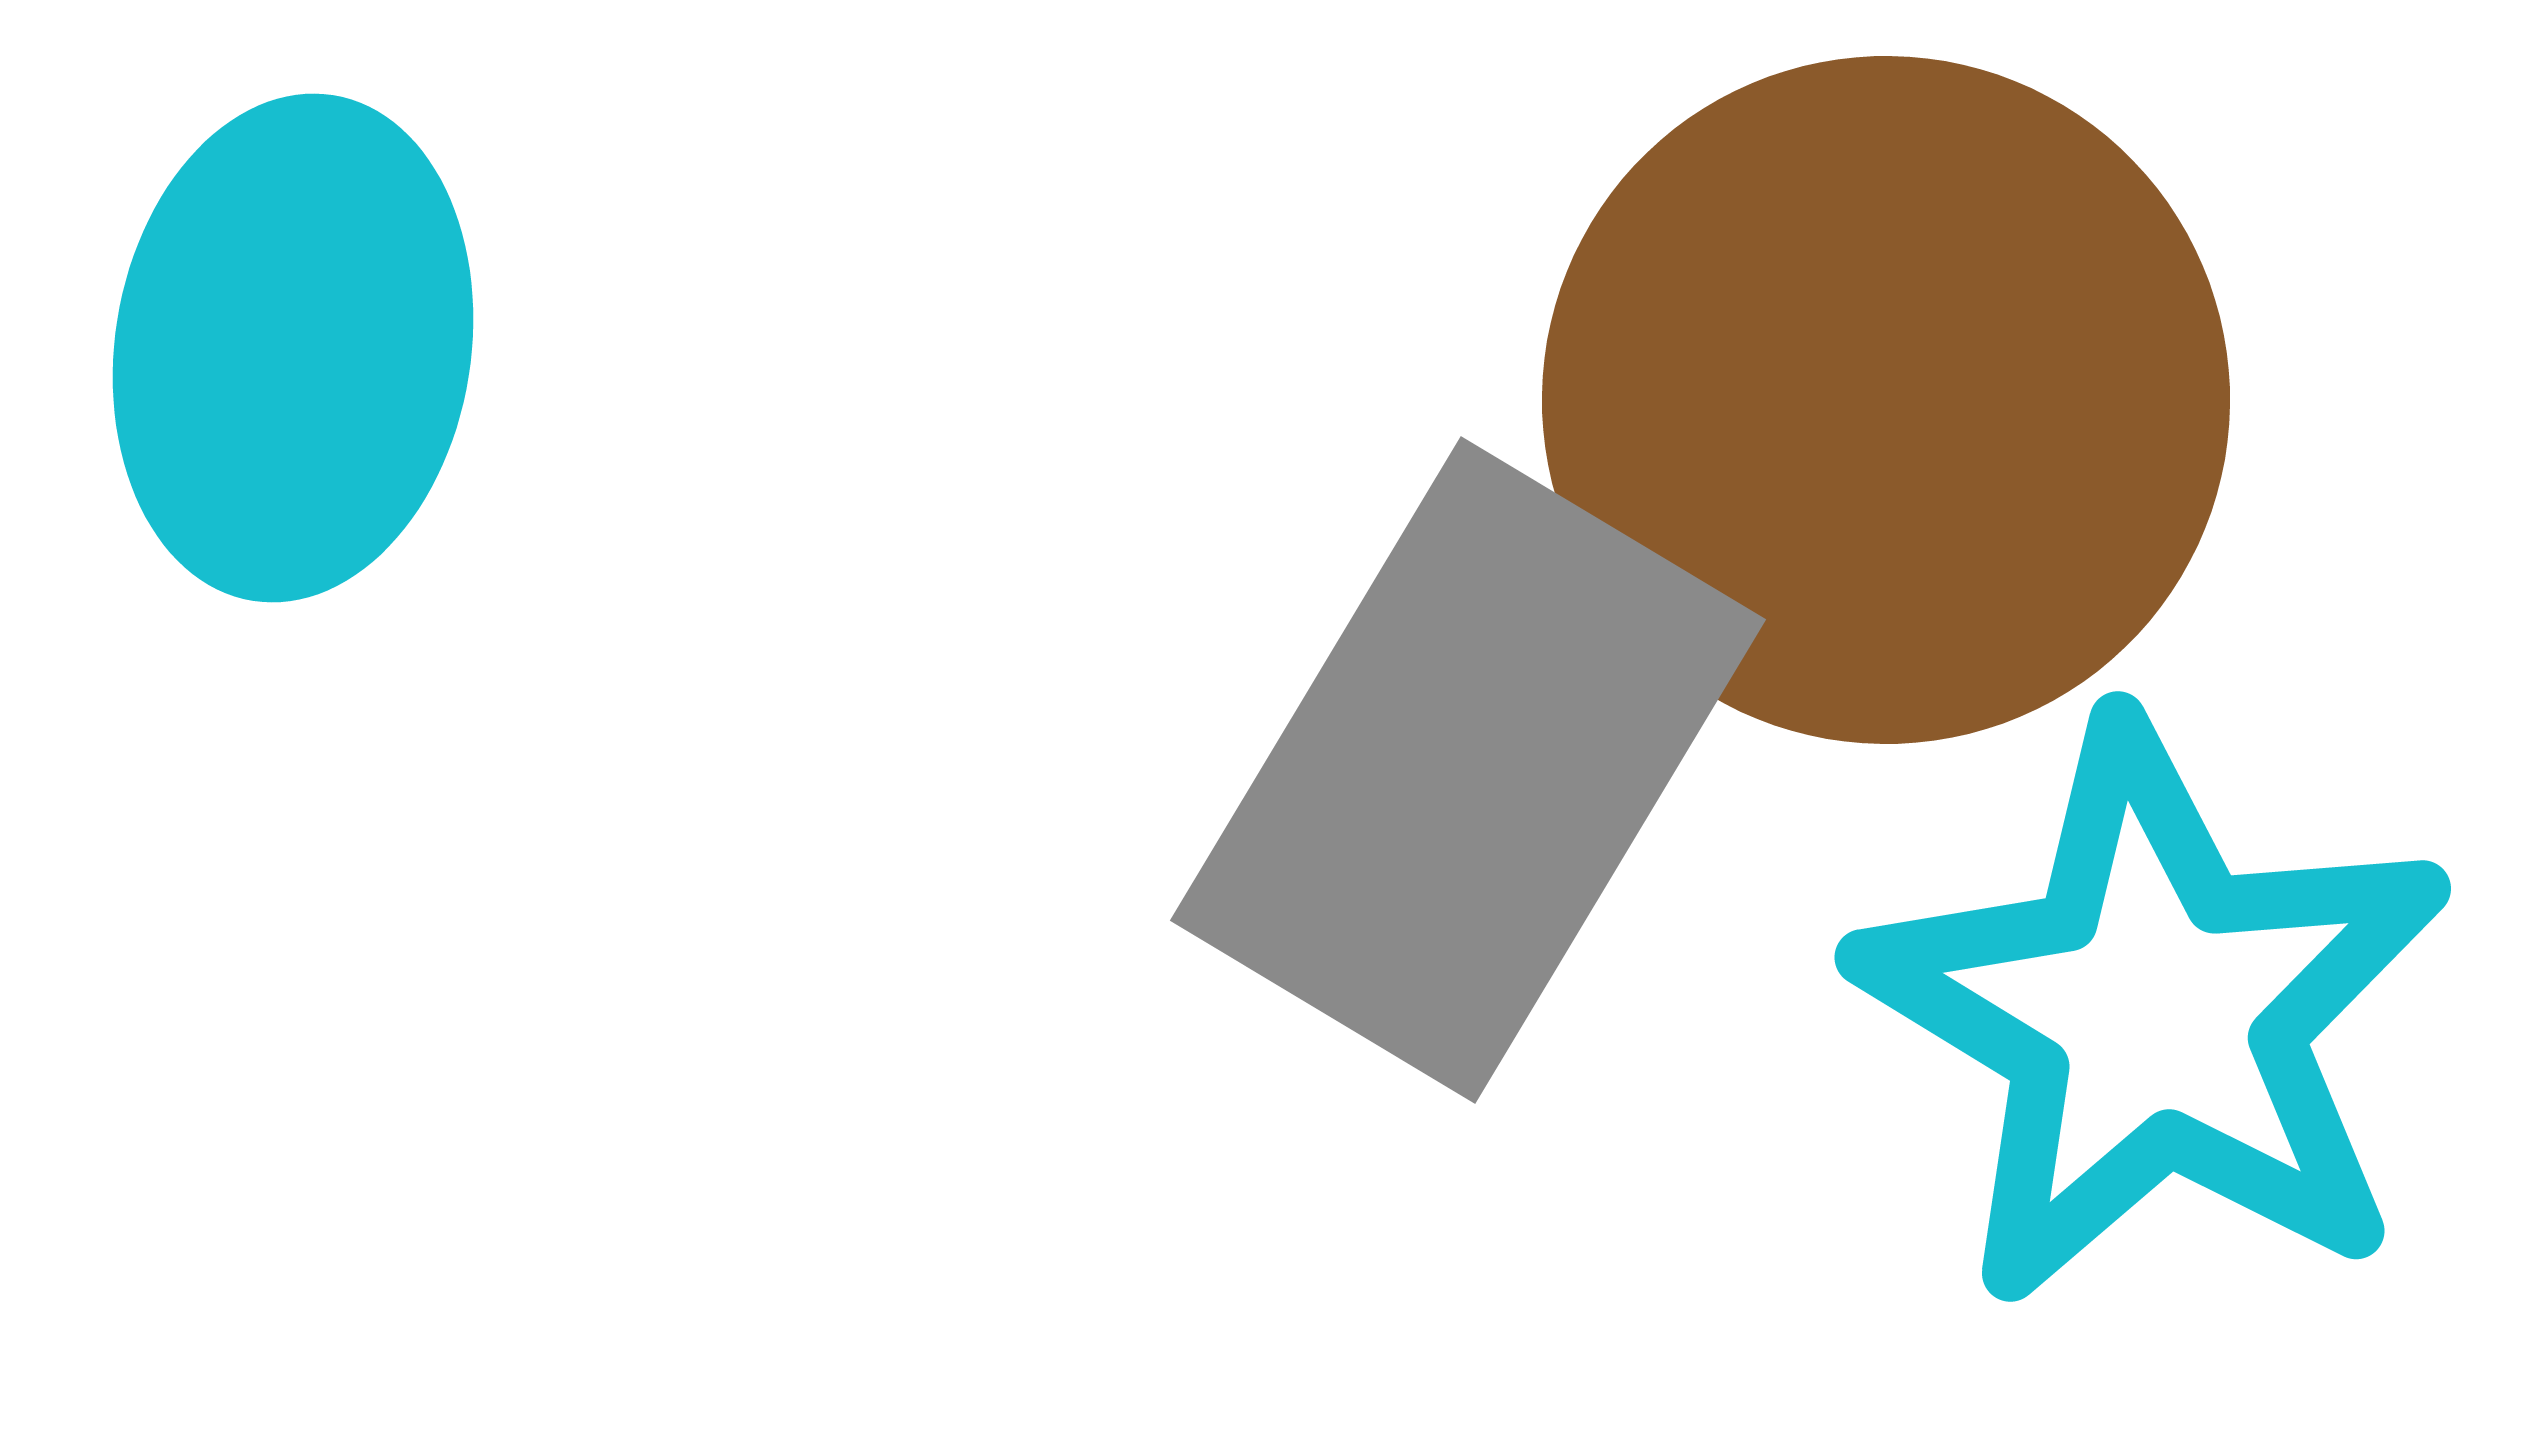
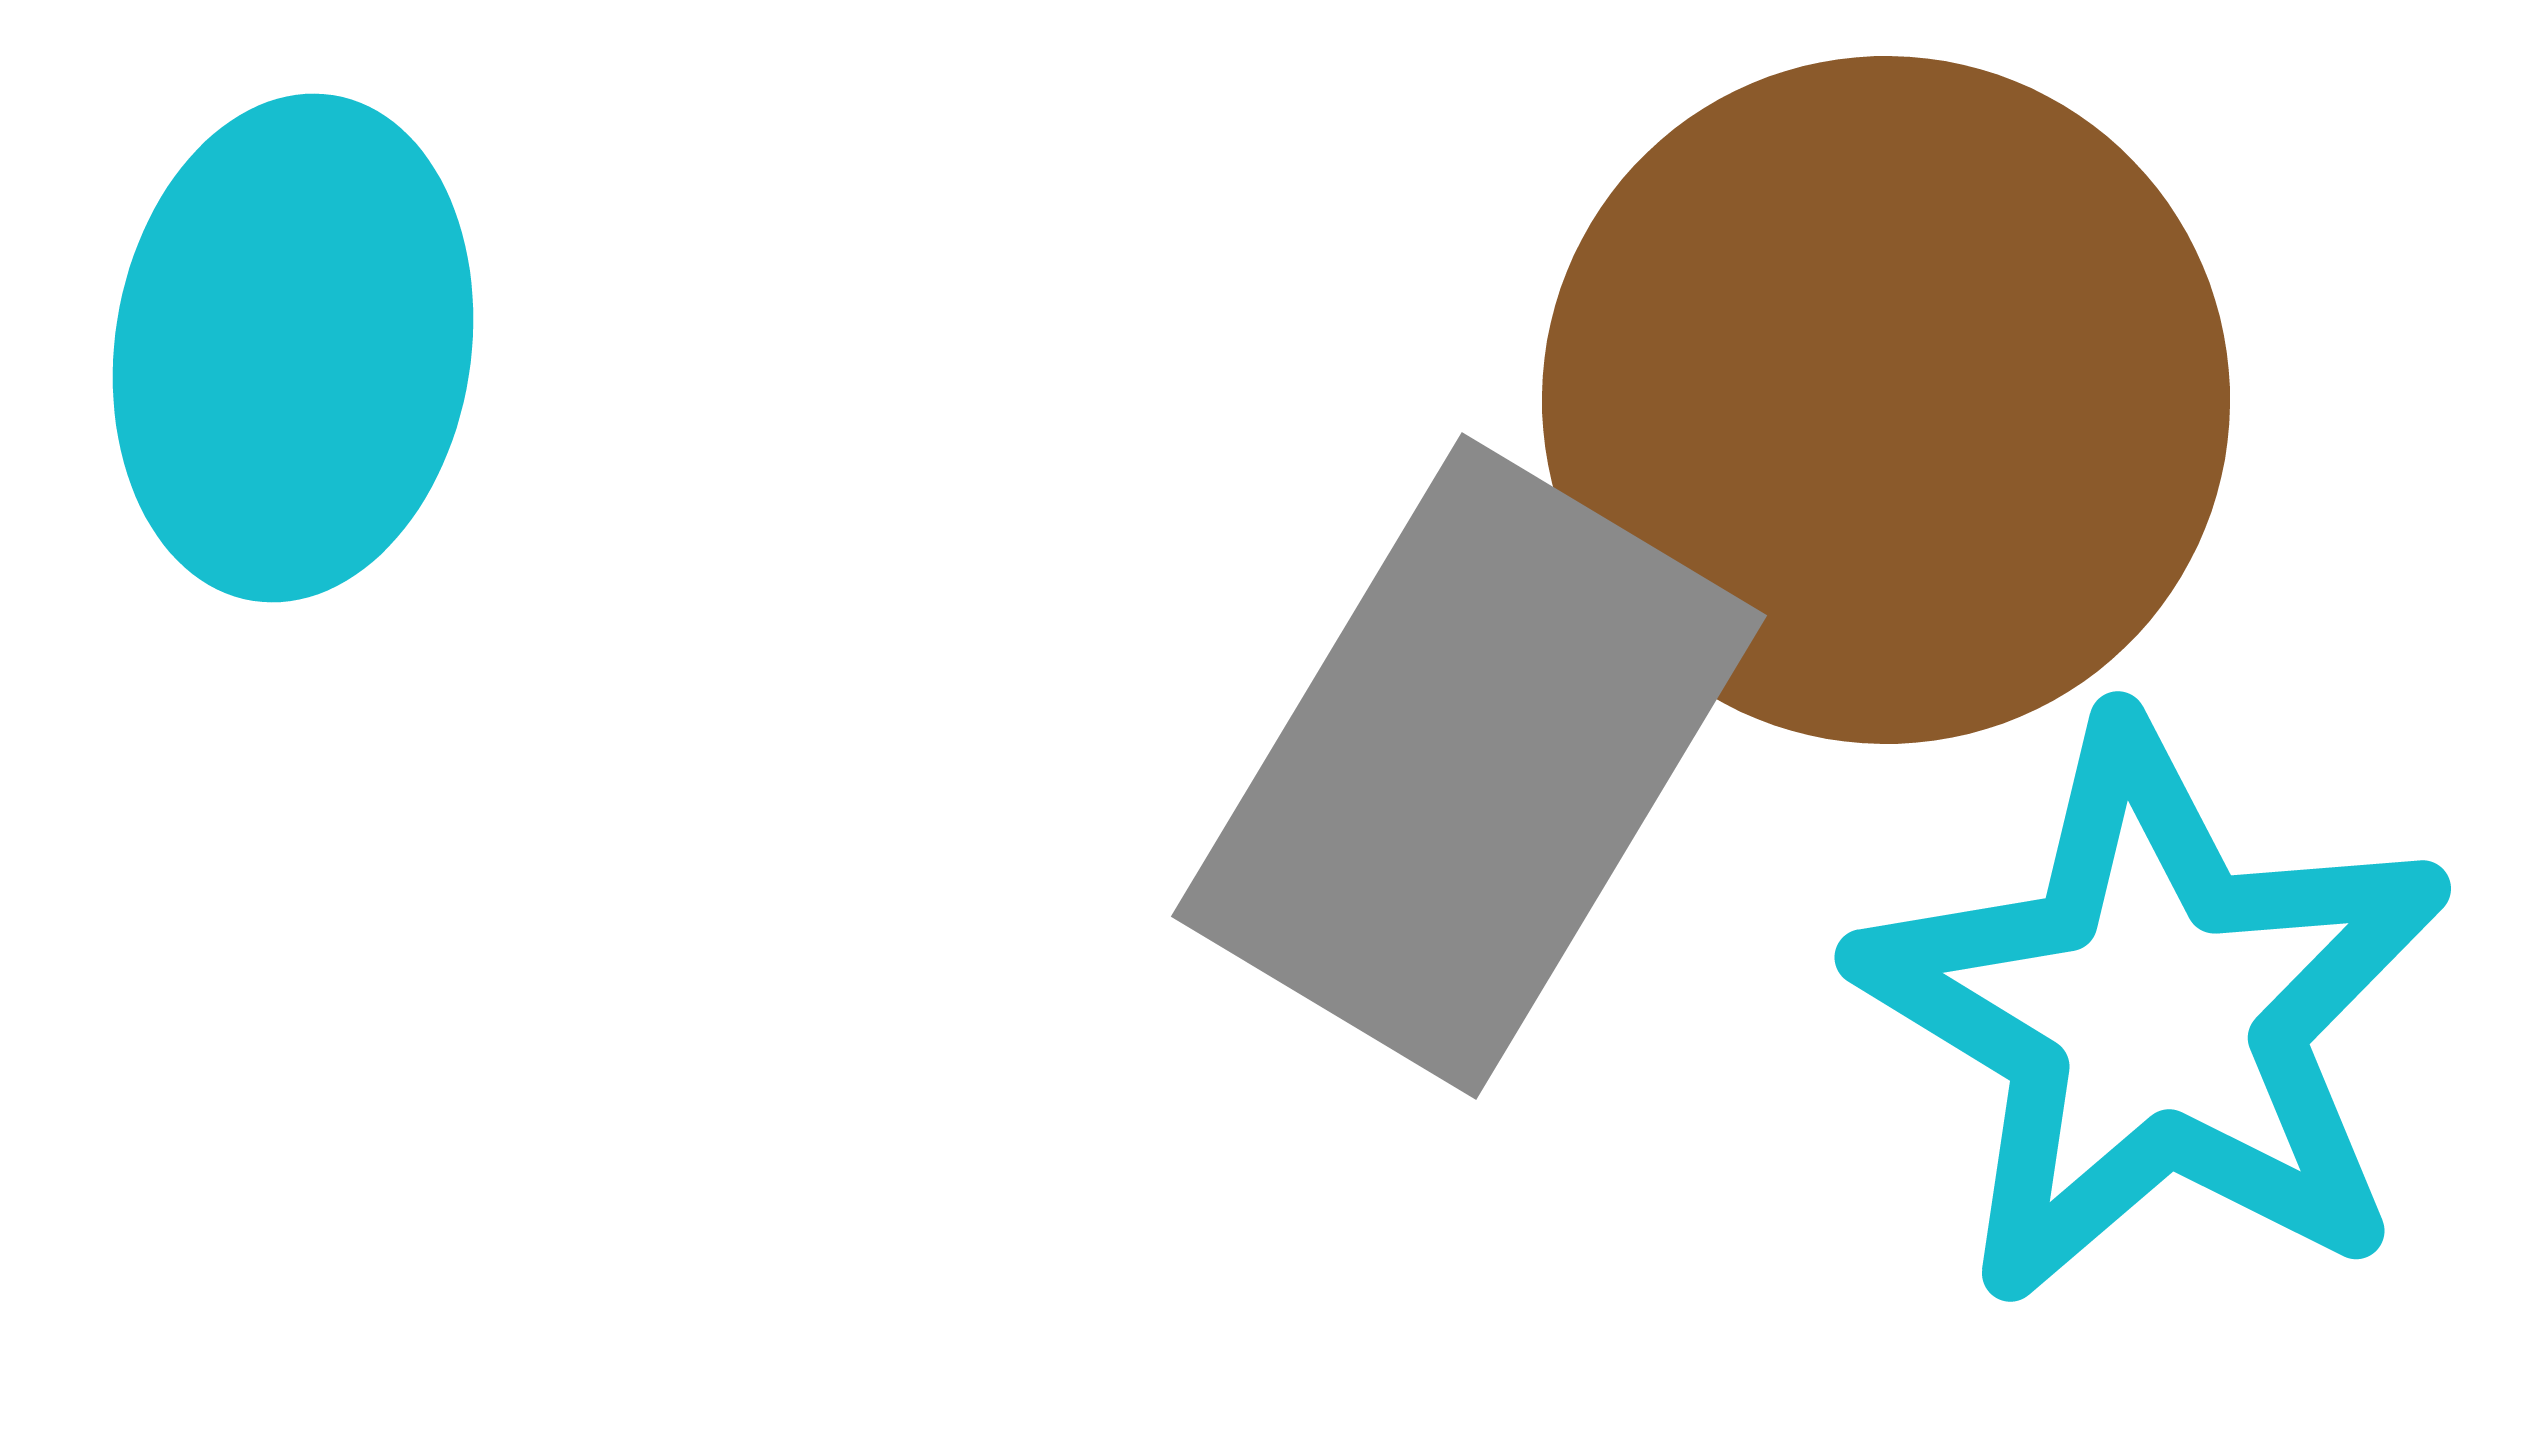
gray rectangle: moved 1 px right, 4 px up
